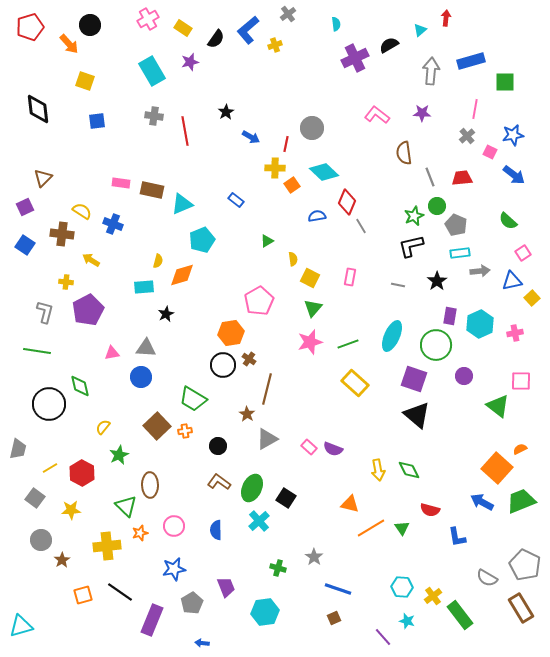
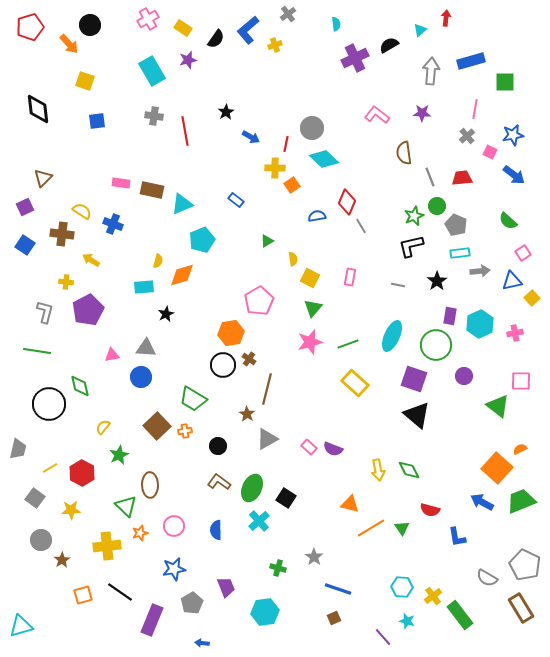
purple star at (190, 62): moved 2 px left, 2 px up
cyan diamond at (324, 172): moved 13 px up
pink triangle at (112, 353): moved 2 px down
